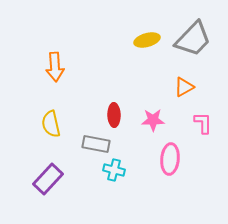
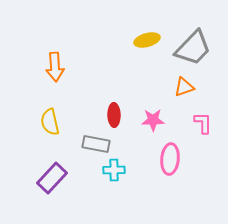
gray trapezoid: moved 9 px down
orange triangle: rotated 10 degrees clockwise
yellow semicircle: moved 1 px left, 2 px up
cyan cross: rotated 15 degrees counterclockwise
purple rectangle: moved 4 px right, 1 px up
